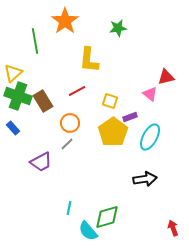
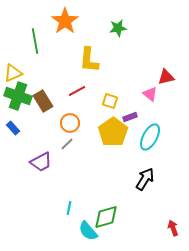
yellow triangle: rotated 18 degrees clockwise
black arrow: rotated 50 degrees counterclockwise
green diamond: moved 1 px left
